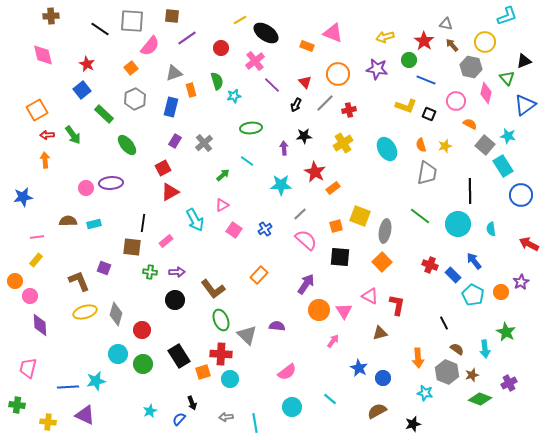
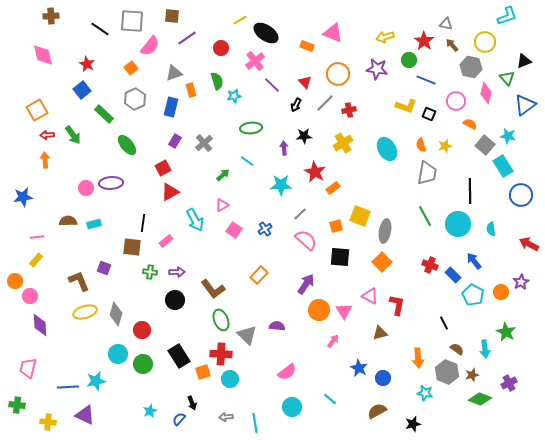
green line at (420, 216): moved 5 px right; rotated 25 degrees clockwise
